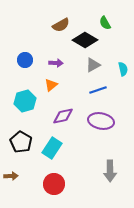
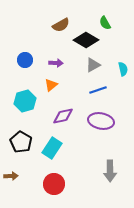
black diamond: moved 1 px right
